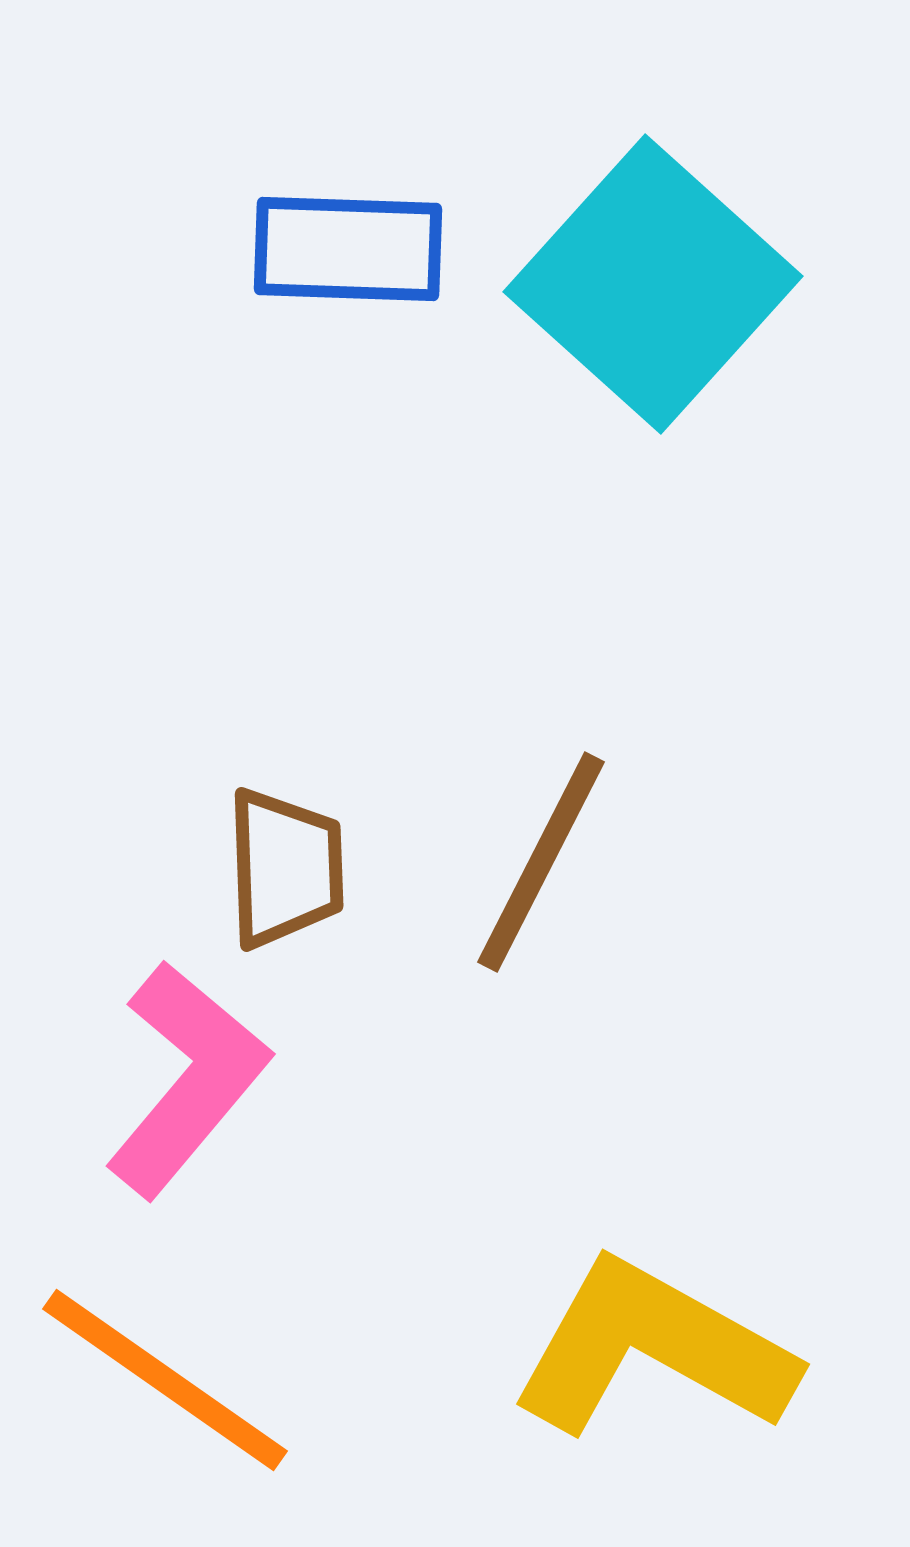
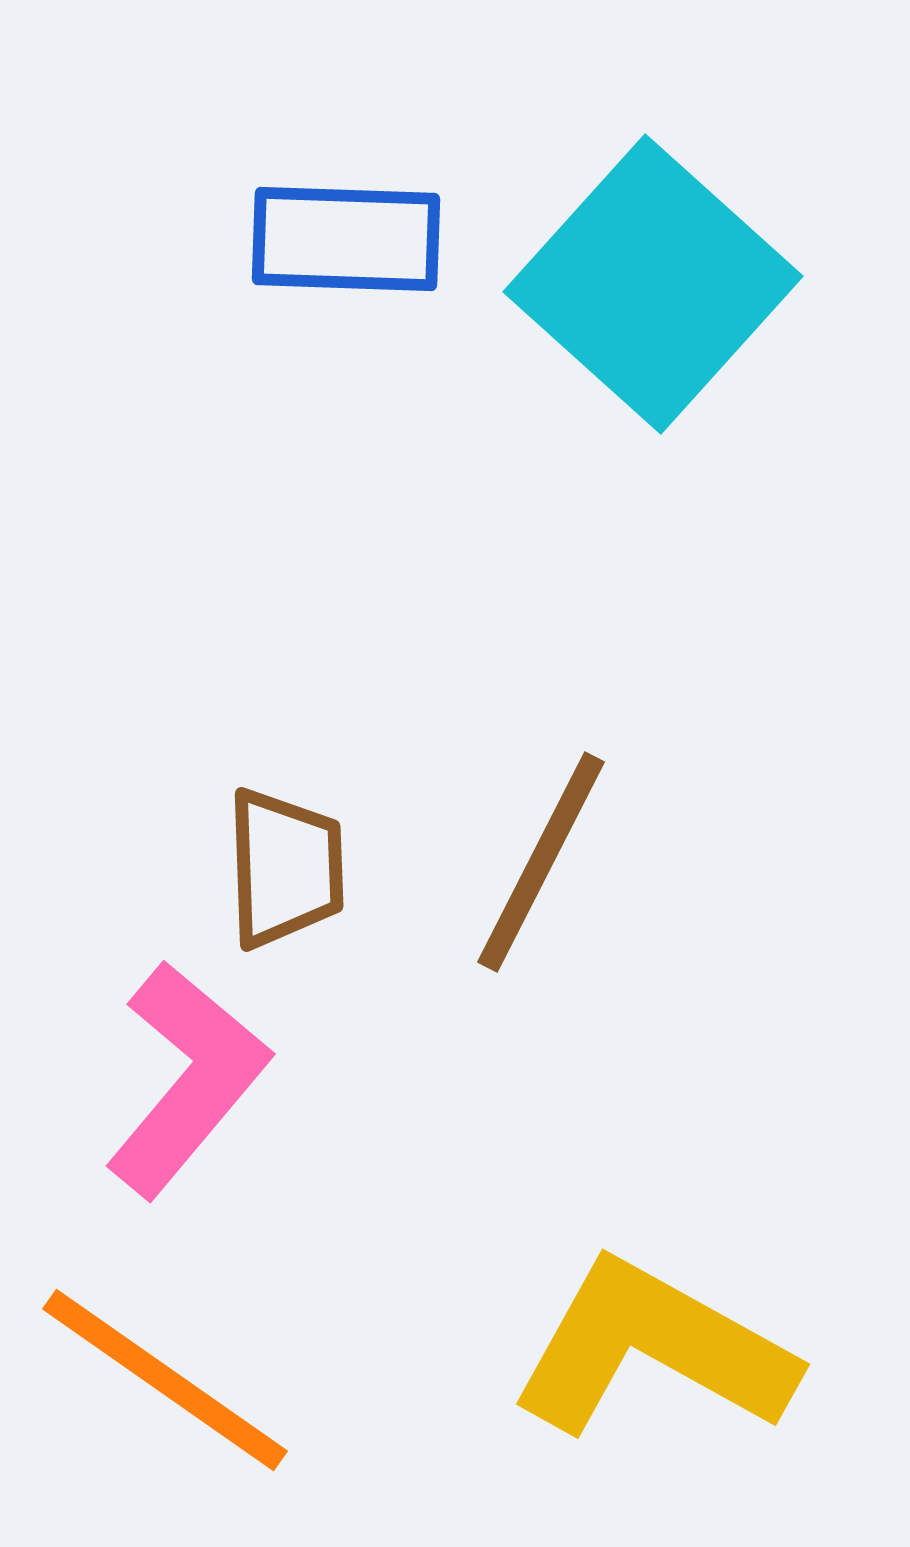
blue rectangle: moved 2 px left, 10 px up
